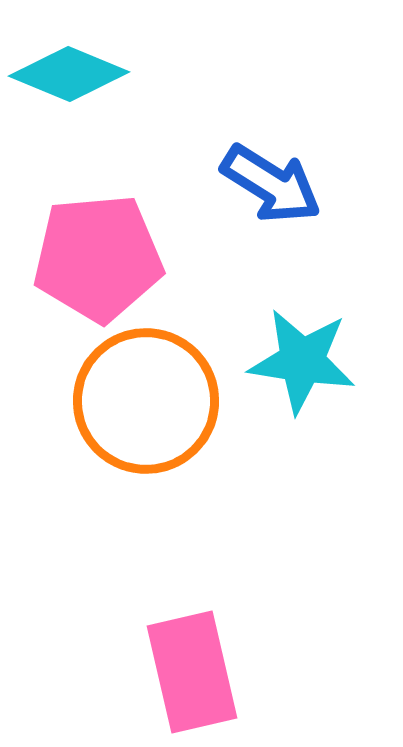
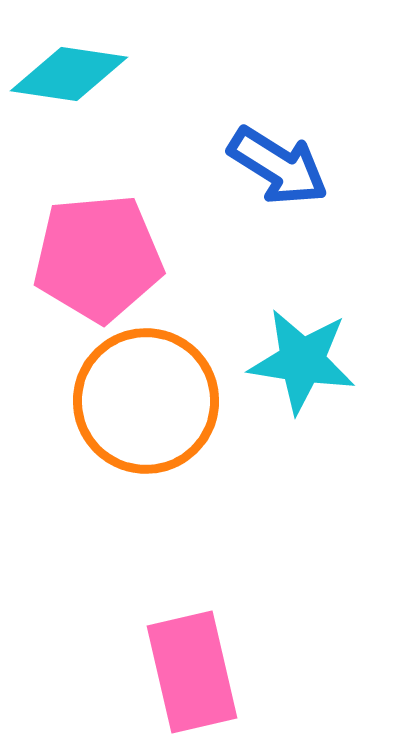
cyan diamond: rotated 14 degrees counterclockwise
blue arrow: moved 7 px right, 18 px up
